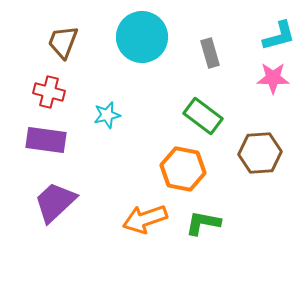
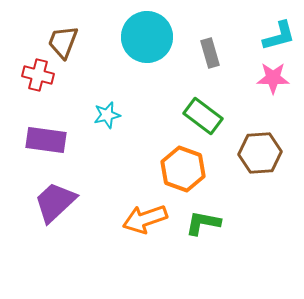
cyan circle: moved 5 px right
red cross: moved 11 px left, 17 px up
orange hexagon: rotated 9 degrees clockwise
